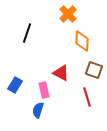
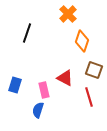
orange diamond: rotated 15 degrees clockwise
red triangle: moved 4 px right, 5 px down
blue rectangle: rotated 14 degrees counterclockwise
red line: moved 2 px right
